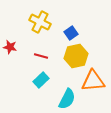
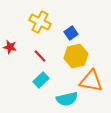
red line: moved 1 px left; rotated 32 degrees clockwise
orange triangle: moved 2 px left; rotated 15 degrees clockwise
cyan semicircle: rotated 50 degrees clockwise
